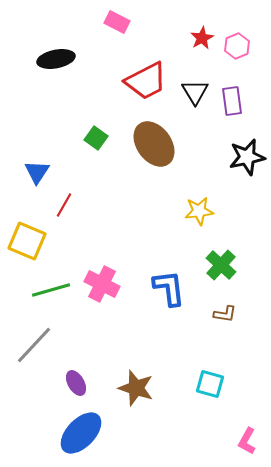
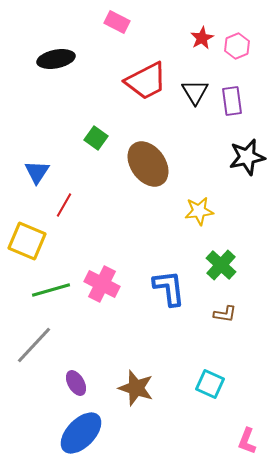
brown ellipse: moved 6 px left, 20 px down
cyan square: rotated 8 degrees clockwise
pink L-shape: rotated 8 degrees counterclockwise
